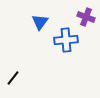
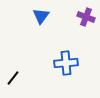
blue triangle: moved 1 px right, 6 px up
blue cross: moved 23 px down
